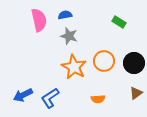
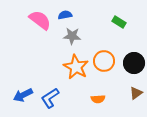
pink semicircle: moved 1 px right; rotated 40 degrees counterclockwise
gray star: moved 3 px right; rotated 12 degrees counterclockwise
orange star: moved 2 px right
